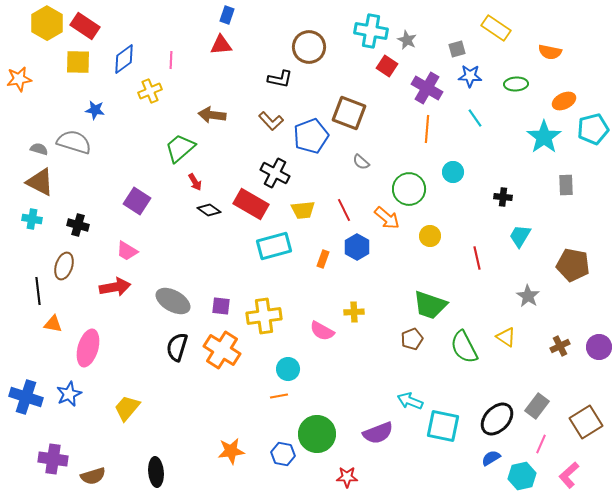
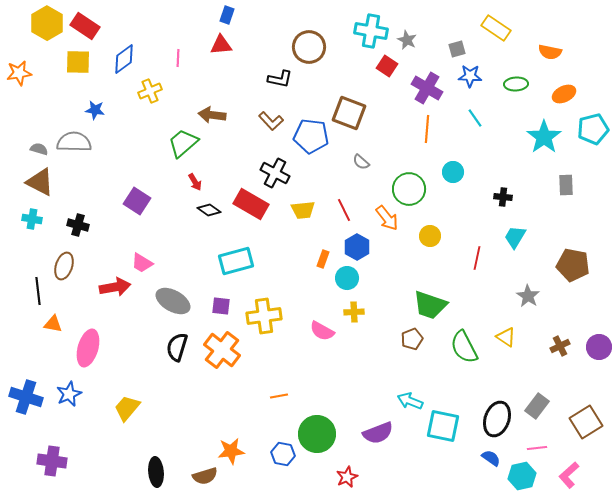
pink line at (171, 60): moved 7 px right, 2 px up
orange star at (19, 79): moved 6 px up
orange ellipse at (564, 101): moved 7 px up
blue pentagon at (311, 136): rotated 28 degrees clockwise
gray semicircle at (74, 142): rotated 16 degrees counterclockwise
green trapezoid at (180, 148): moved 3 px right, 5 px up
orange arrow at (387, 218): rotated 12 degrees clockwise
cyan trapezoid at (520, 236): moved 5 px left, 1 px down
cyan rectangle at (274, 246): moved 38 px left, 15 px down
pink trapezoid at (127, 251): moved 15 px right, 12 px down
red line at (477, 258): rotated 25 degrees clockwise
orange cross at (222, 350): rotated 6 degrees clockwise
cyan circle at (288, 369): moved 59 px right, 91 px up
black ellipse at (497, 419): rotated 24 degrees counterclockwise
pink line at (541, 444): moved 4 px left, 4 px down; rotated 60 degrees clockwise
blue semicircle at (491, 458): rotated 66 degrees clockwise
purple cross at (53, 459): moved 1 px left, 2 px down
brown semicircle at (93, 476): moved 112 px right
red star at (347, 477): rotated 25 degrees counterclockwise
